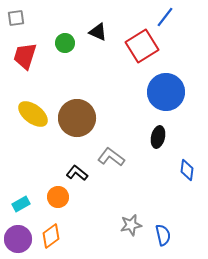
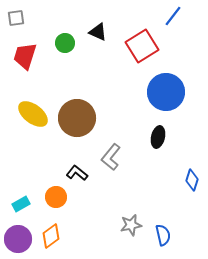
blue line: moved 8 px right, 1 px up
gray L-shape: rotated 88 degrees counterclockwise
blue diamond: moved 5 px right, 10 px down; rotated 10 degrees clockwise
orange circle: moved 2 px left
